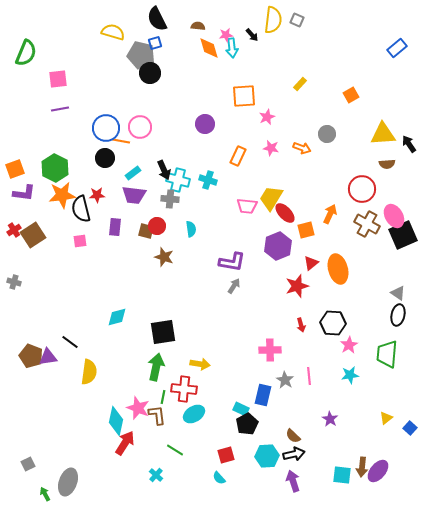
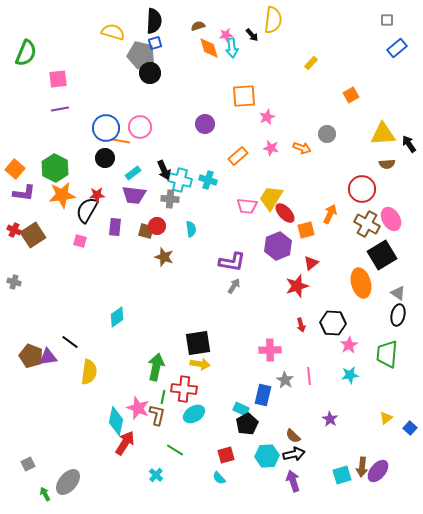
black semicircle at (157, 19): moved 3 px left, 2 px down; rotated 150 degrees counterclockwise
gray square at (297, 20): moved 90 px right; rotated 24 degrees counterclockwise
brown semicircle at (198, 26): rotated 24 degrees counterclockwise
yellow rectangle at (300, 84): moved 11 px right, 21 px up
orange rectangle at (238, 156): rotated 24 degrees clockwise
orange square at (15, 169): rotated 30 degrees counterclockwise
cyan cross at (178, 180): moved 2 px right
black semicircle at (81, 209): moved 6 px right, 1 px down; rotated 44 degrees clockwise
pink ellipse at (394, 216): moved 3 px left, 3 px down
red cross at (14, 230): rotated 32 degrees counterclockwise
black square at (403, 235): moved 21 px left, 20 px down; rotated 8 degrees counterclockwise
pink square at (80, 241): rotated 24 degrees clockwise
orange ellipse at (338, 269): moved 23 px right, 14 px down
cyan diamond at (117, 317): rotated 20 degrees counterclockwise
black square at (163, 332): moved 35 px right, 11 px down
brown L-shape at (157, 415): rotated 20 degrees clockwise
cyan square at (342, 475): rotated 24 degrees counterclockwise
gray ellipse at (68, 482): rotated 20 degrees clockwise
